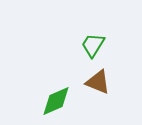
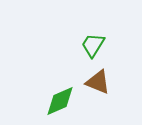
green diamond: moved 4 px right
